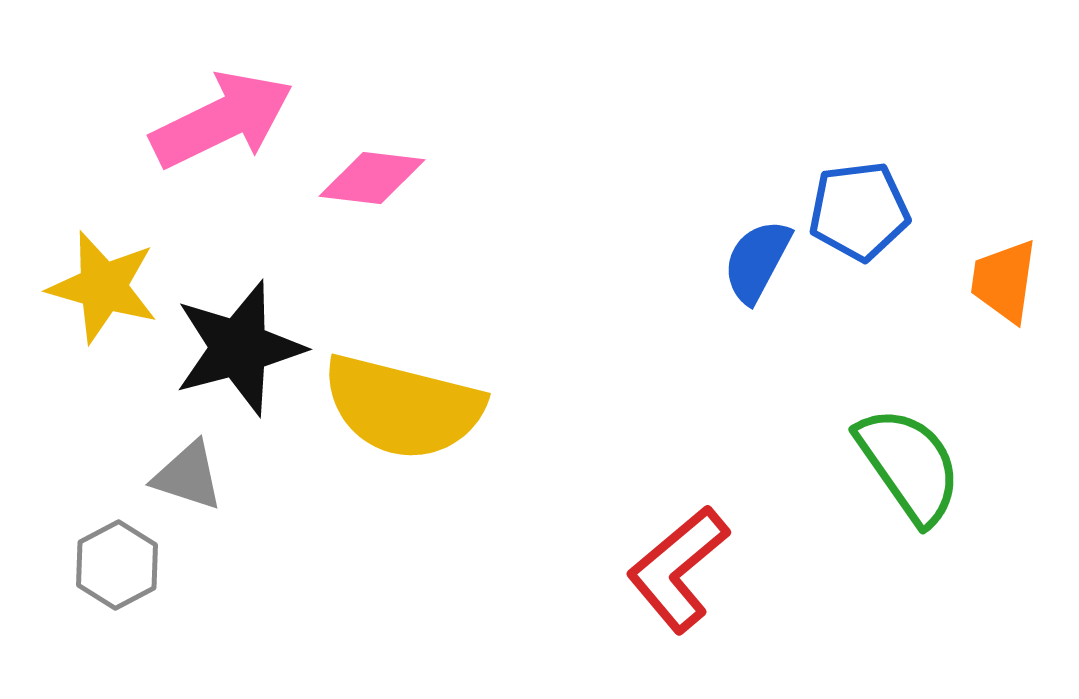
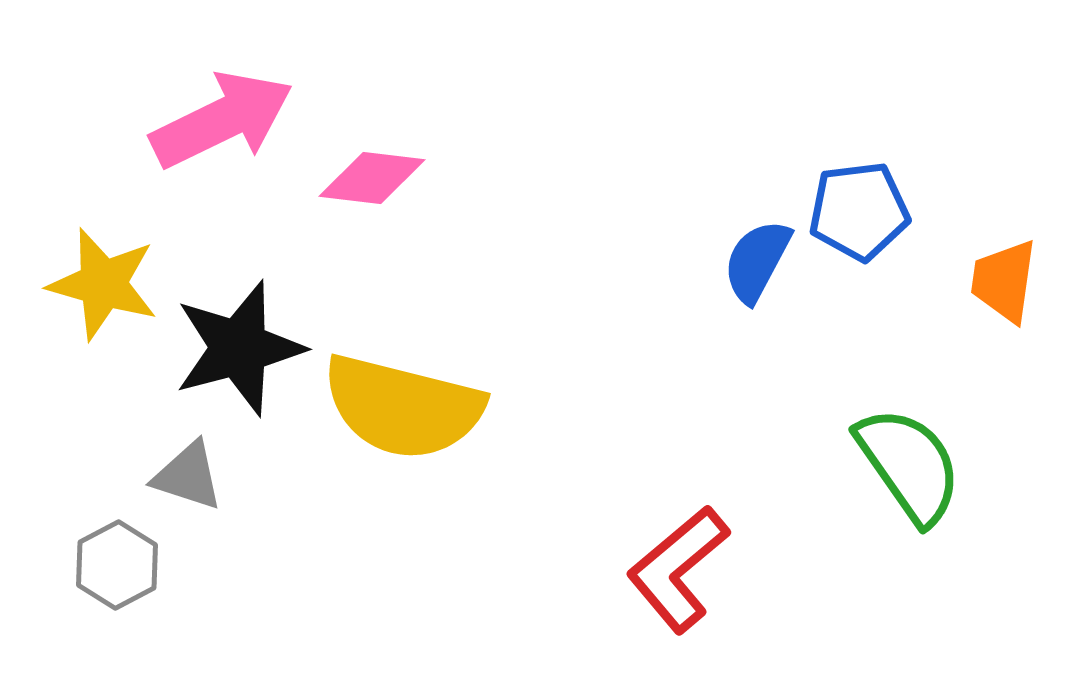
yellow star: moved 3 px up
